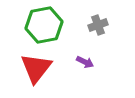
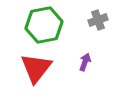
gray cross: moved 5 px up
purple arrow: rotated 96 degrees counterclockwise
